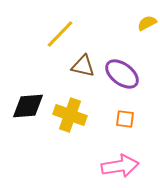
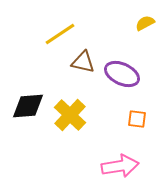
yellow semicircle: moved 2 px left
yellow line: rotated 12 degrees clockwise
brown triangle: moved 4 px up
purple ellipse: rotated 12 degrees counterclockwise
yellow cross: rotated 24 degrees clockwise
orange square: moved 12 px right
